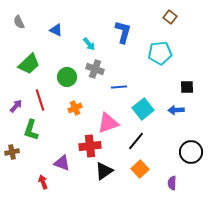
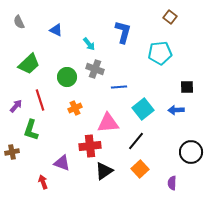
pink triangle: rotated 15 degrees clockwise
